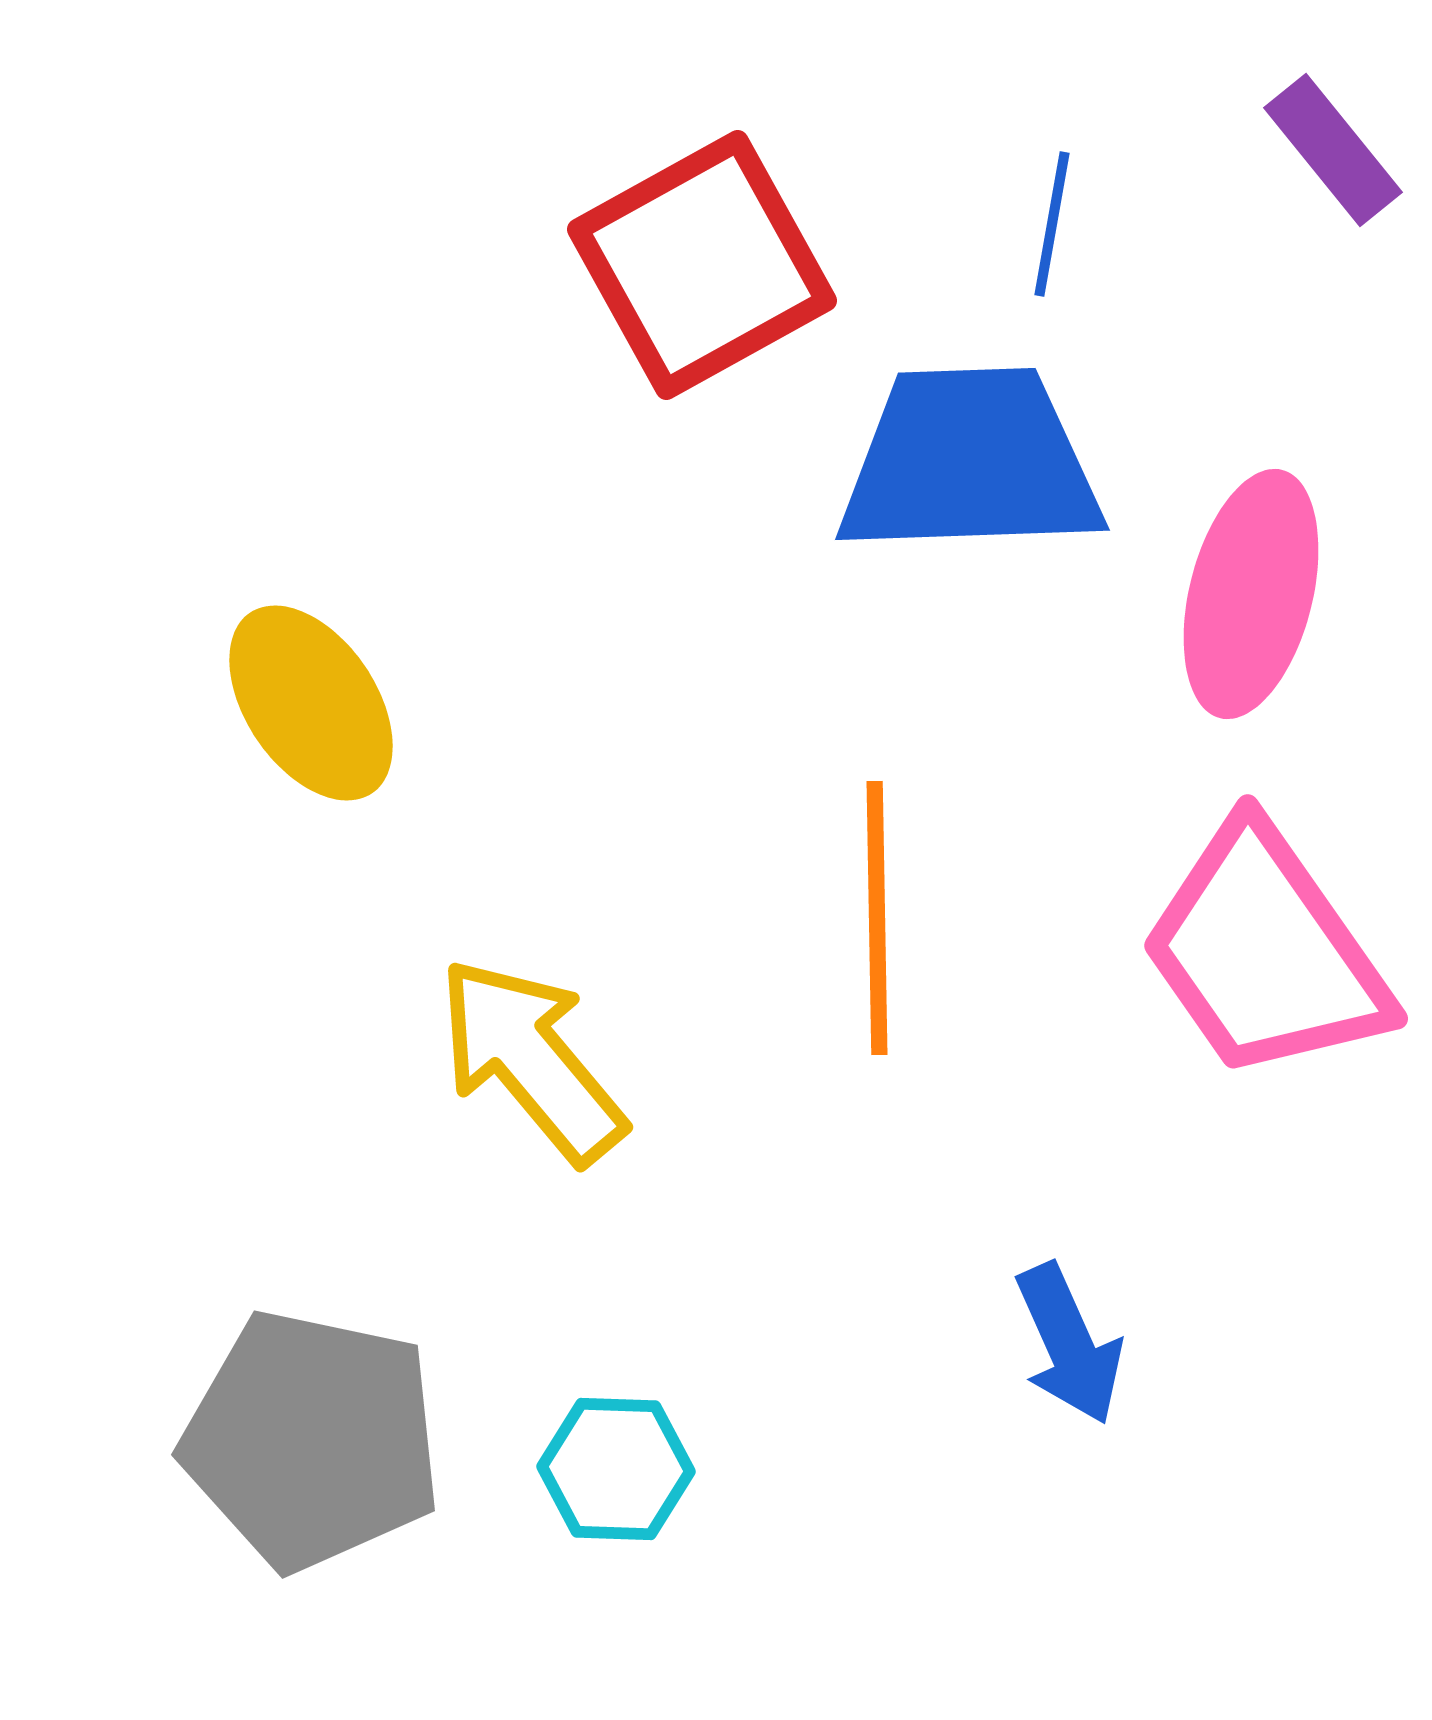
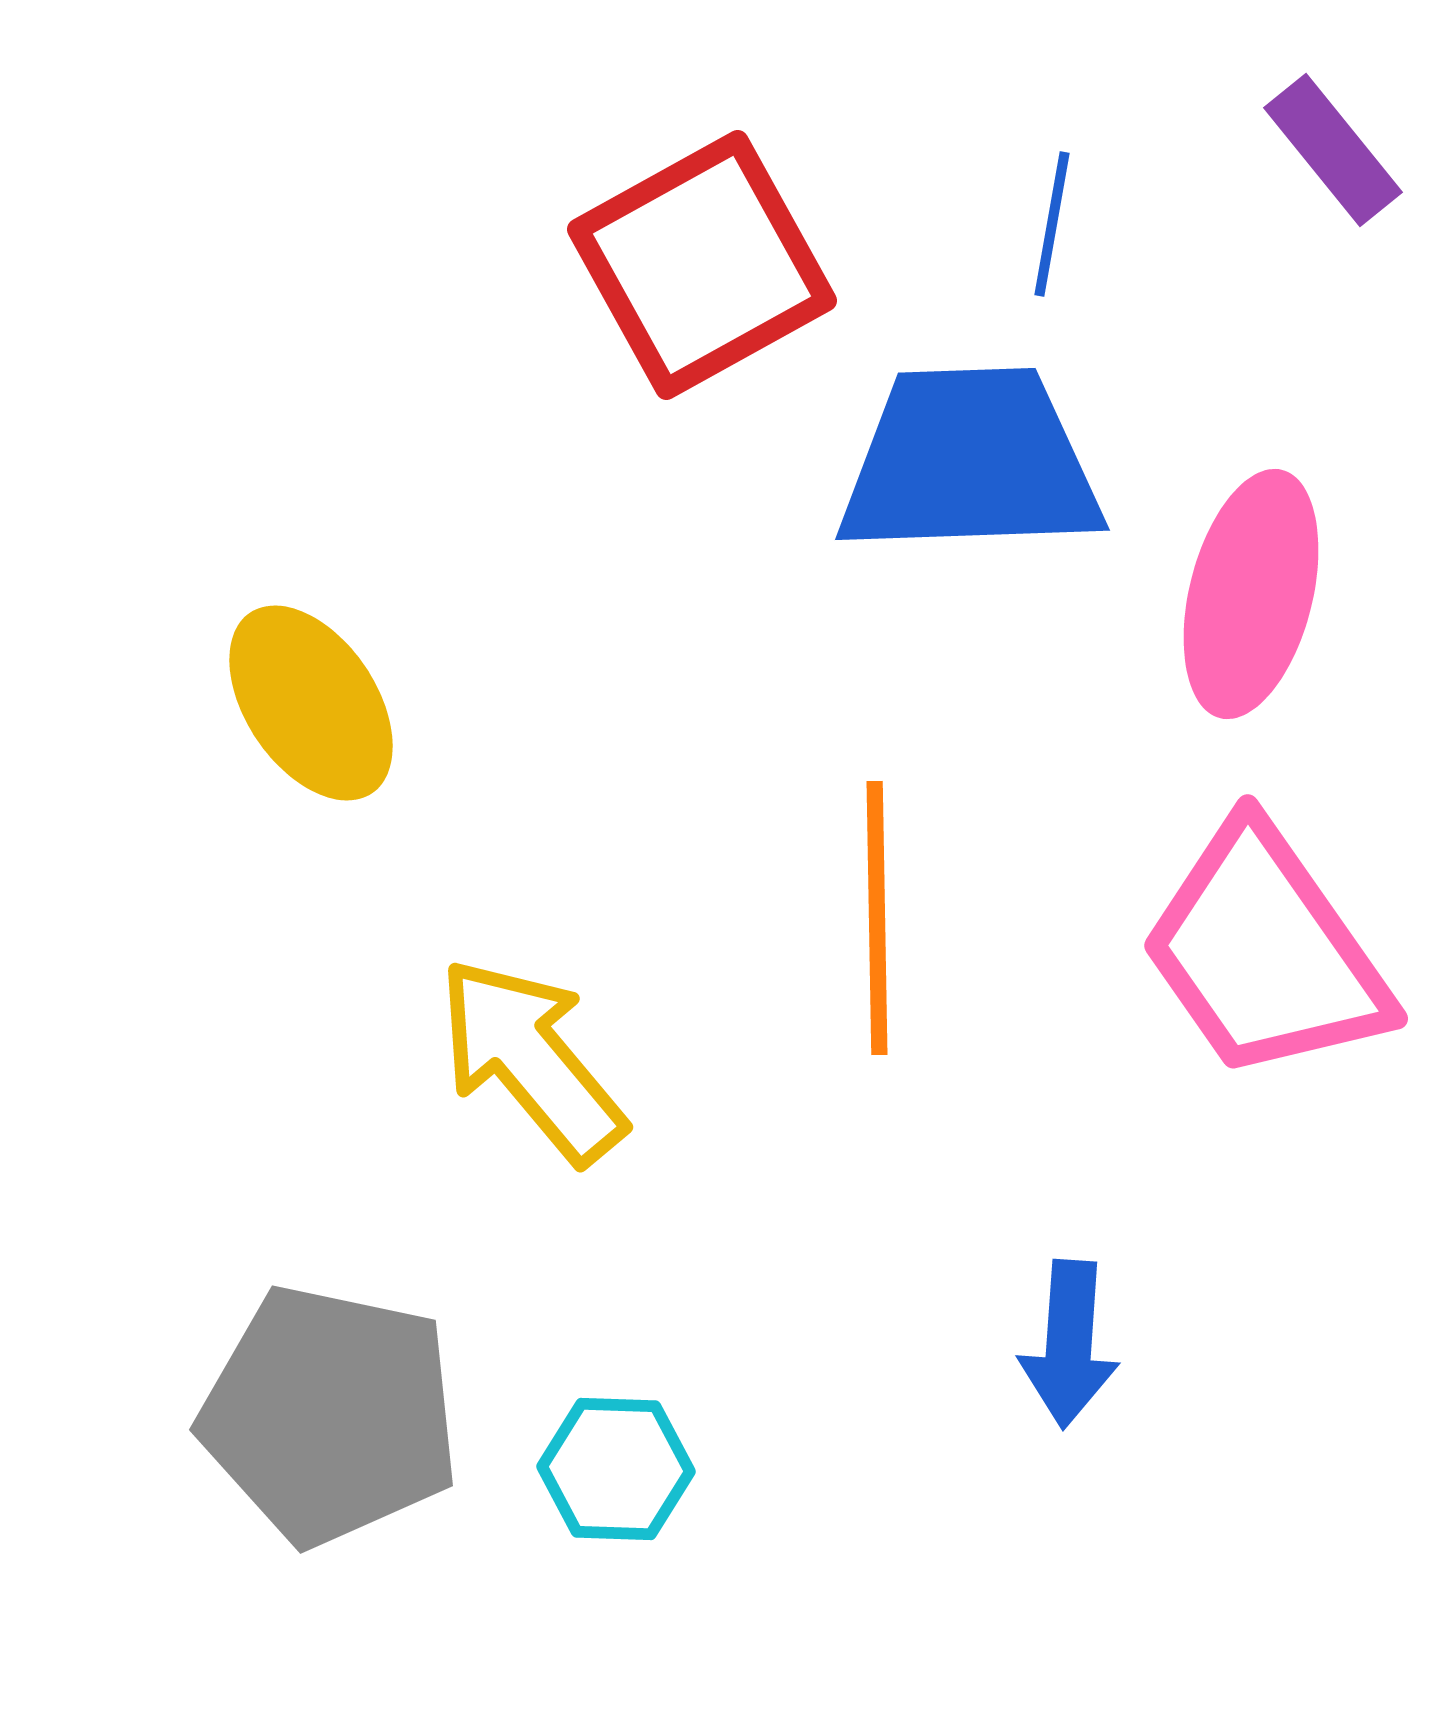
blue arrow: rotated 28 degrees clockwise
gray pentagon: moved 18 px right, 25 px up
